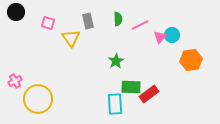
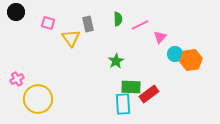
gray rectangle: moved 3 px down
cyan circle: moved 3 px right, 19 px down
pink cross: moved 2 px right, 2 px up
cyan rectangle: moved 8 px right
